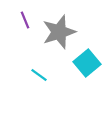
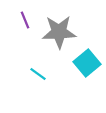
gray star: rotated 16 degrees clockwise
cyan line: moved 1 px left, 1 px up
